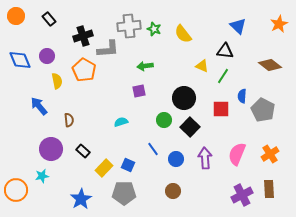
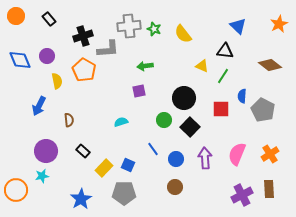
blue arrow at (39, 106): rotated 114 degrees counterclockwise
purple circle at (51, 149): moved 5 px left, 2 px down
brown circle at (173, 191): moved 2 px right, 4 px up
